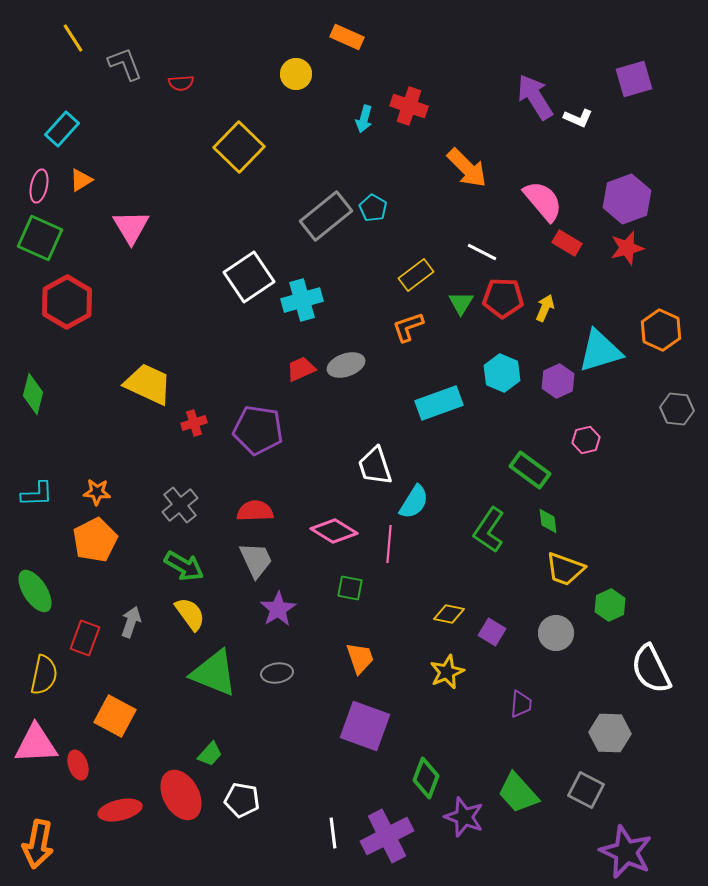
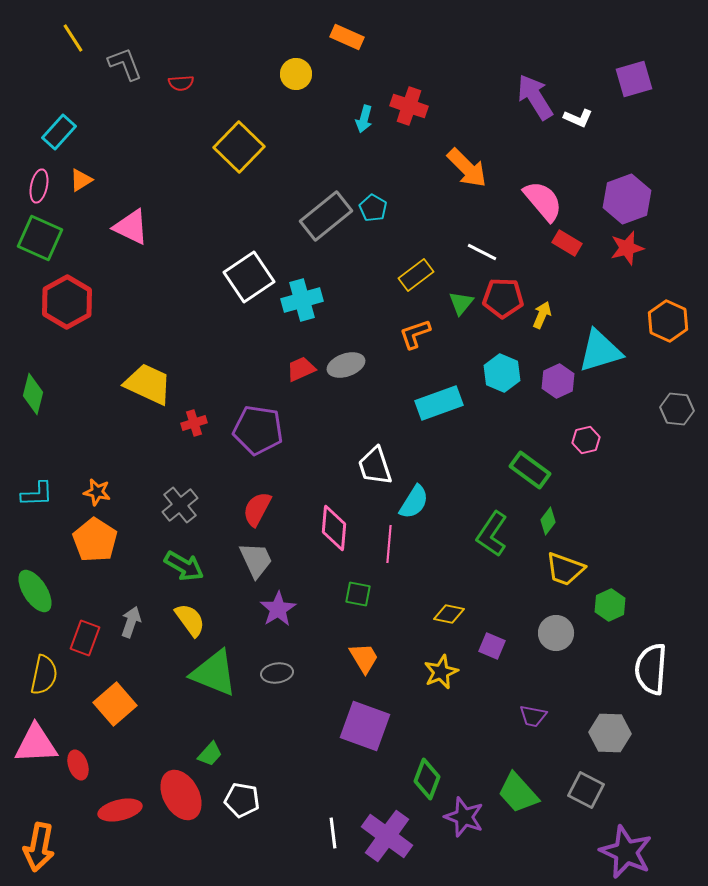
cyan rectangle at (62, 129): moved 3 px left, 3 px down
pink triangle at (131, 227): rotated 33 degrees counterclockwise
green triangle at (461, 303): rotated 8 degrees clockwise
yellow arrow at (545, 308): moved 3 px left, 7 px down
orange L-shape at (408, 327): moved 7 px right, 7 px down
orange hexagon at (661, 330): moved 7 px right, 9 px up
orange star at (97, 492): rotated 8 degrees clockwise
red semicircle at (255, 511): moved 2 px right, 2 px up; rotated 60 degrees counterclockwise
green diamond at (548, 521): rotated 44 degrees clockwise
green L-shape at (489, 530): moved 3 px right, 4 px down
pink diamond at (334, 531): moved 3 px up; rotated 63 degrees clockwise
orange pentagon at (95, 540): rotated 12 degrees counterclockwise
green square at (350, 588): moved 8 px right, 6 px down
yellow semicircle at (190, 614): moved 6 px down
purple square at (492, 632): moved 14 px down; rotated 8 degrees counterclockwise
orange trapezoid at (360, 658): moved 4 px right; rotated 12 degrees counterclockwise
white semicircle at (651, 669): rotated 30 degrees clockwise
yellow star at (447, 672): moved 6 px left
purple trapezoid at (521, 704): moved 12 px right, 12 px down; rotated 96 degrees clockwise
orange square at (115, 716): moved 12 px up; rotated 21 degrees clockwise
green diamond at (426, 778): moved 1 px right, 1 px down
purple cross at (387, 836): rotated 27 degrees counterclockwise
orange arrow at (38, 844): moved 1 px right, 3 px down
